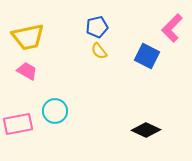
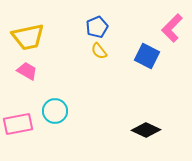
blue pentagon: rotated 10 degrees counterclockwise
